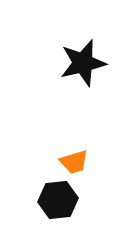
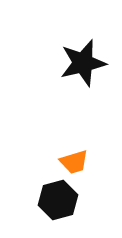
black hexagon: rotated 9 degrees counterclockwise
